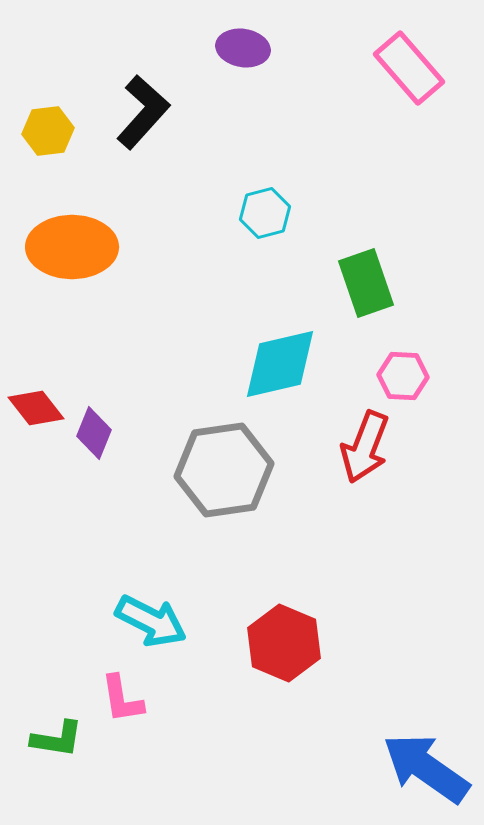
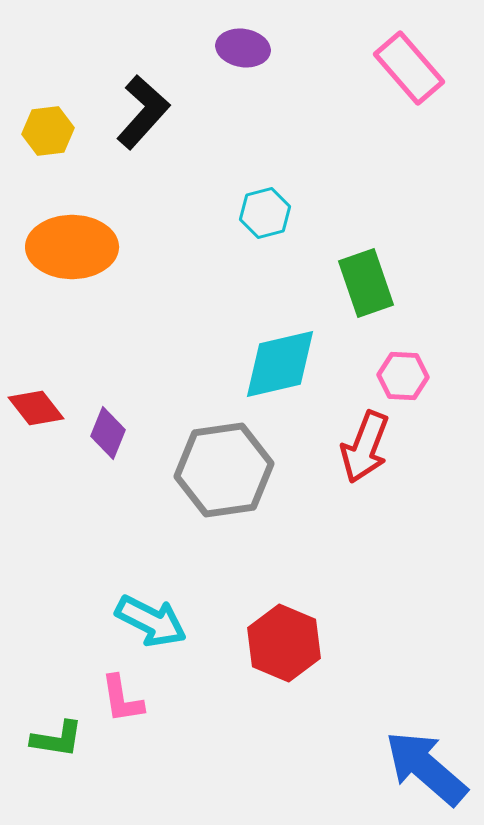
purple diamond: moved 14 px right
blue arrow: rotated 6 degrees clockwise
